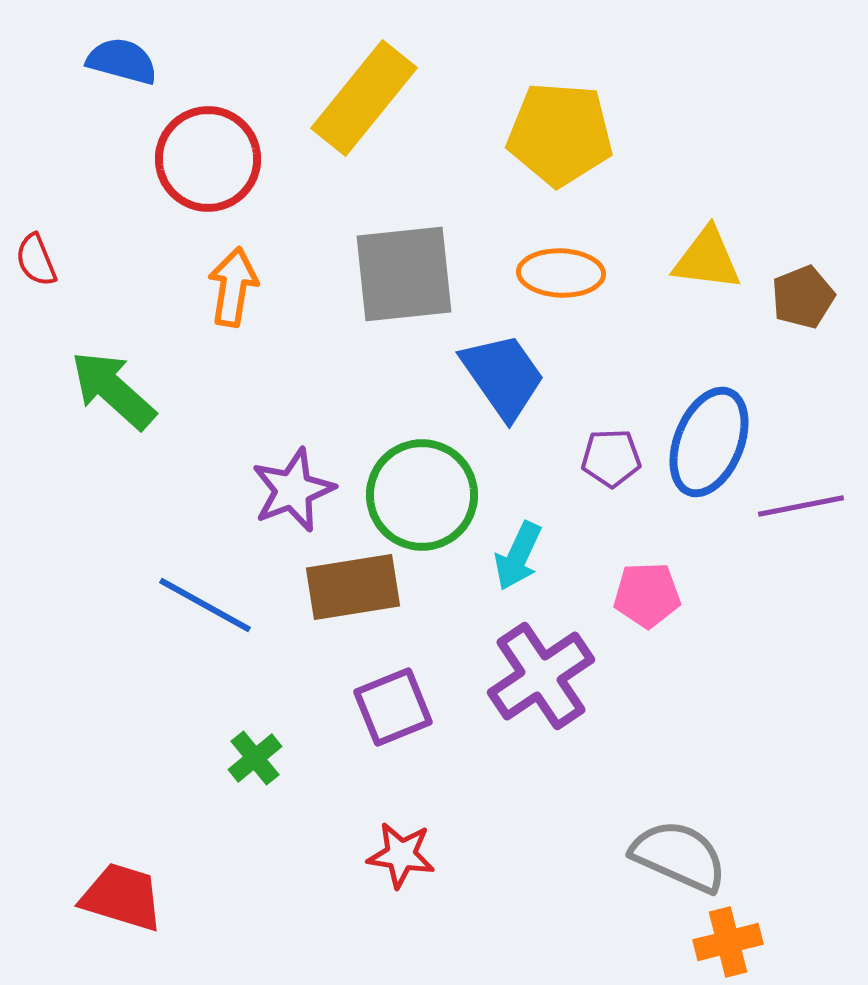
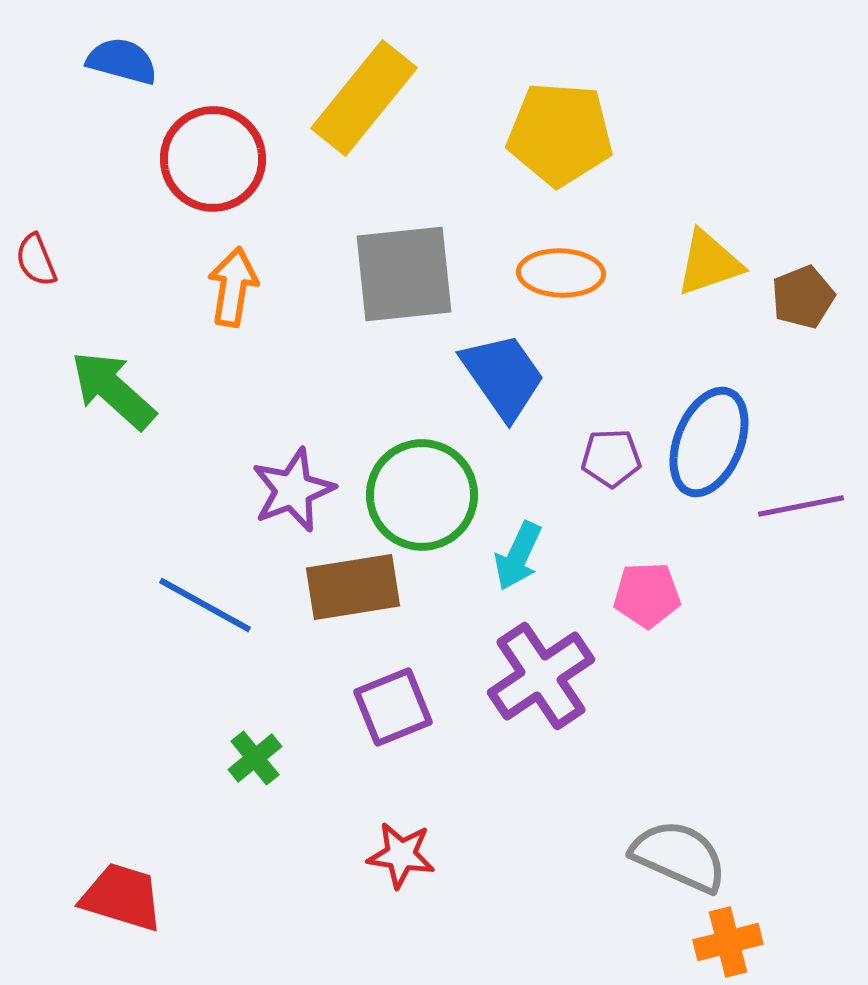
red circle: moved 5 px right
yellow triangle: moved 2 px right, 4 px down; rotated 26 degrees counterclockwise
